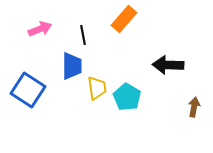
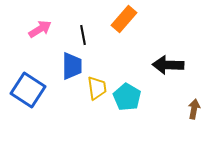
pink arrow: rotated 10 degrees counterclockwise
brown arrow: moved 2 px down
